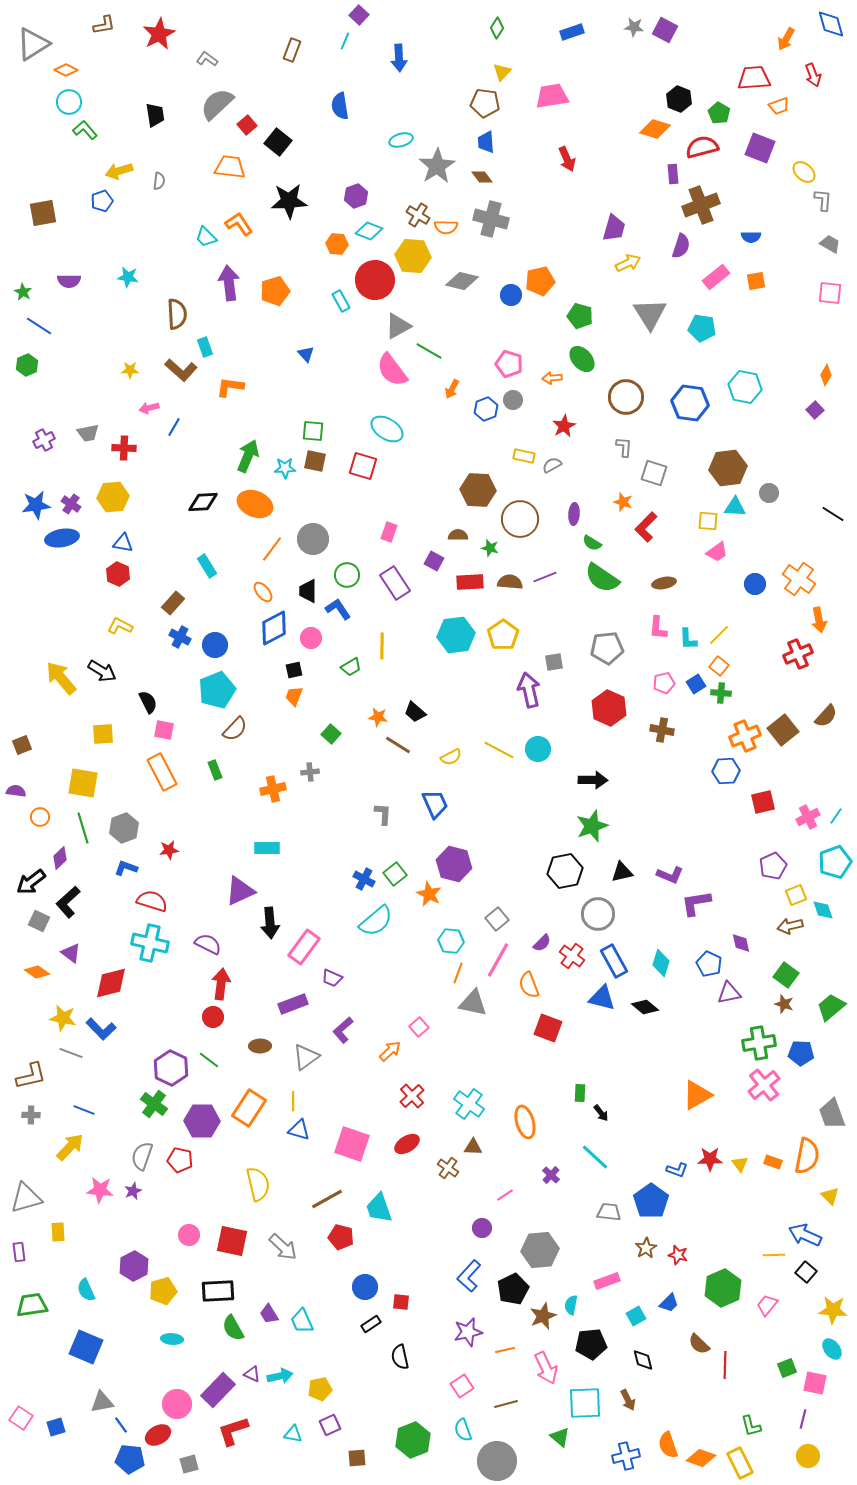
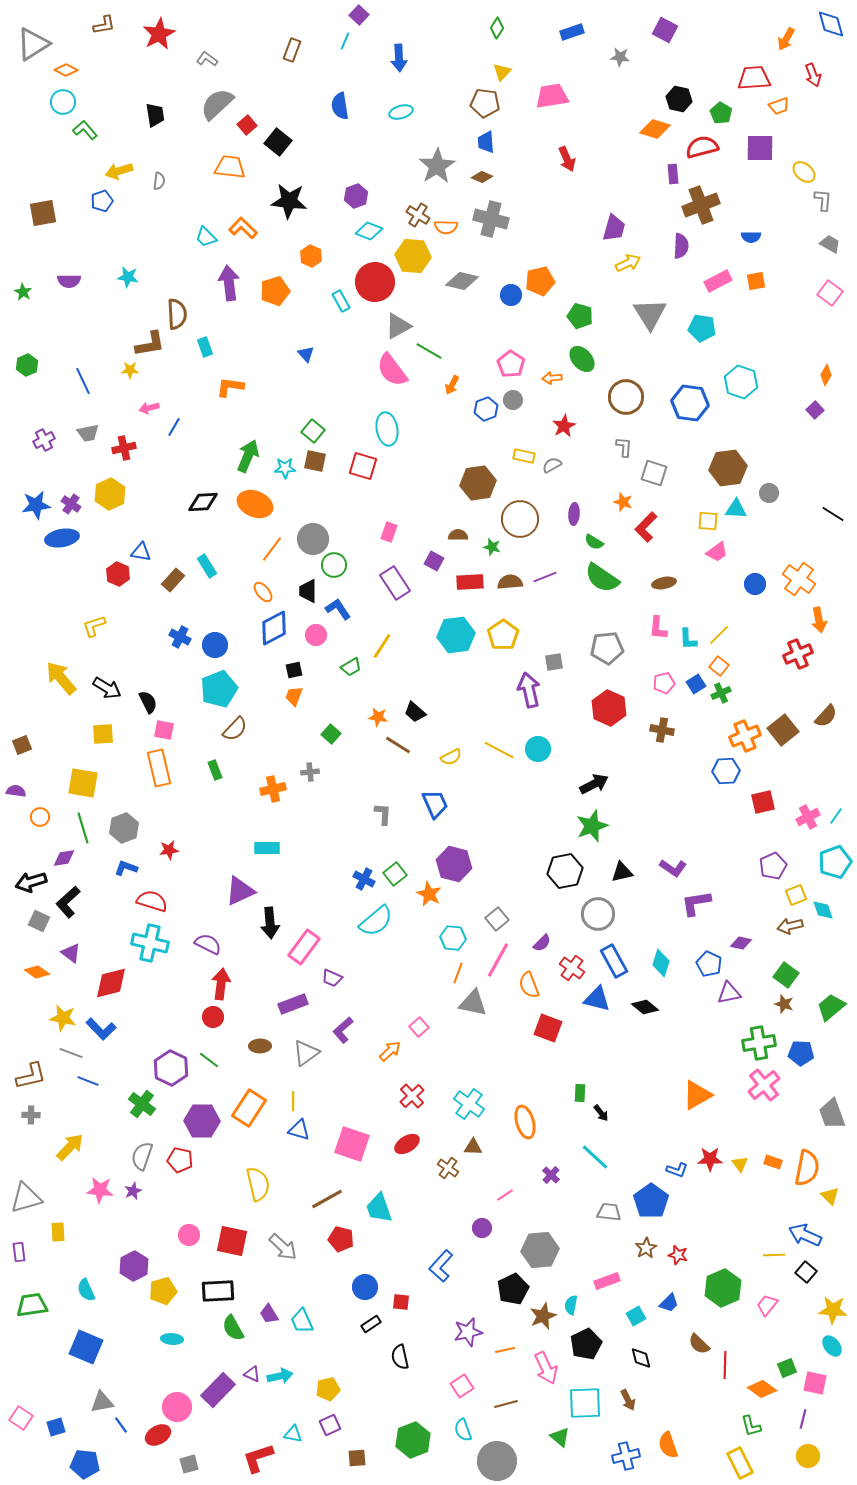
gray star at (634, 27): moved 14 px left, 30 px down
black hexagon at (679, 99): rotated 10 degrees counterclockwise
cyan circle at (69, 102): moved 6 px left
green pentagon at (719, 113): moved 2 px right
cyan ellipse at (401, 140): moved 28 px up
purple square at (760, 148): rotated 20 degrees counterclockwise
brown diamond at (482, 177): rotated 30 degrees counterclockwise
black star at (289, 201): rotated 9 degrees clockwise
orange L-shape at (239, 224): moved 4 px right, 4 px down; rotated 12 degrees counterclockwise
orange hexagon at (337, 244): moved 26 px left, 12 px down; rotated 20 degrees clockwise
purple semicircle at (681, 246): rotated 15 degrees counterclockwise
pink rectangle at (716, 277): moved 2 px right, 4 px down; rotated 12 degrees clockwise
red circle at (375, 280): moved 2 px down
pink square at (830, 293): rotated 30 degrees clockwise
blue line at (39, 326): moved 44 px right, 55 px down; rotated 32 degrees clockwise
pink pentagon at (509, 364): moved 2 px right; rotated 16 degrees clockwise
brown L-shape at (181, 370): moved 31 px left, 26 px up; rotated 52 degrees counterclockwise
cyan hexagon at (745, 387): moved 4 px left, 5 px up; rotated 8 degrees clockwise
orange arrow at (452, 389): moved 4 px up
cyan ellipse at (387, 429): rotated 48 degrees clockwise
green square at (313, 431): rotated 35 degrees clockwise
red cross at (124, 448): rotated 15 degrees counterclockwise
brown hexagon at (478, 490): moved 7 px up; rotated 12 degrees counterclockwise
yellow hexagon at (113, 497): moved 3 px left, 3 px up; rotated 20 degrees counterclockwise
cyan triangle at (735, 507): moved 1 px right, 2 px down
blue triangle at (123, 543): moved 18 px right, 9 px down
green semicircle at (592, 543): moved 2 px right, 1 px up
green star at (490, 548): moved 2 px right, 1 px up
green circle at (347, 575): moved 13 px left, 10 px up
brown semicircle at (510, 582): rotated 10 degrees counterclockwise
brown rectangle at (173, 603): moved 23 px up
yellow L-shape at (120, 626): moved 26 px left; rotated 45 degrees counterclockwise
pink circle at (311, 638): moved 5 px right, 3 px up
yellow line at (382, 646): rotated 32 degrees clockwise
black arrow at (102, 671): moved 5 px right, 17 px down
cyan pentagon at (217, 690): moved 2 px right, 1 px up
green cross at (721, 693): rotated 30 degrees counterclockwise
orange rectangle at (162, 772): moved 3 px left, 4 px up; rotated 15 degrees clockwise
black arrow at (593, 780): moved 1 px right, 4 px down; rotated 28 degrees counterclockwise
purple diamond at (60, 858): moved 4 px right; rotated 35 degrees clockwise
purple L-shape at (670, 875): moved 3 px right, 7 px up; rotated 12 degrees clockwise
black arrow at (31, 882): rotated 20 degrees clockwise
cyan hexagon at (451, 941): moved 2 px right, 3 px up
purple diamond at (741, 943): rotated 65 degrees counterclockwise
red cross at (572, 956): moved 12 px down
blue triangle at (602, 998): moved 5 px left, 1 px down
gray triangle at (306, 1057): moved 4 px up
green cross at (154, 1104): moved 12 px left
blue line at (84, 1110): moved 4 px right, 29 px up
orange semicircle at (807, 1156): moved 12 px down
red pentagon at (341, 1237): moved 2 px down
blue L-shape at (469, 1276): moved 28 px left, 10 px up
black pentagon at (591, 1344): moved 5 px left; rotated 20 degrees counterclockwise
cyan ellipse at (832, 1349): moved 3 px up
black diamond at (643, 1360): moved 2 px left, 2 px up
yellow pentagon at (320, 1389): moved 8 px right
pink circle at (177, 1404): moved 3 px down
red L-shape at (233, 1431): moved 25 px right, 27 px down
orange diamond at (701, 1458): moved 61 px right, 69 px up; rotated 16 degrees clockwise
blue pentagon at (130, 1459): moved 45 px left, 5 px down
